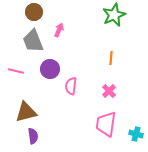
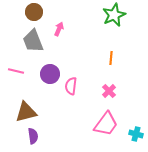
pink arrow: moved 1 px up
purple circle: moved 5 px down
pink trapezoid: rotated 152 degrees counterclockwise
